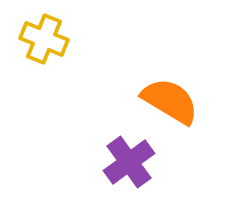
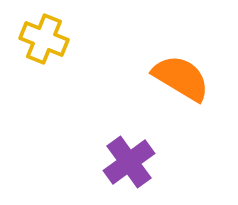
orange semicircle: moved 11 px right, 23 px up
